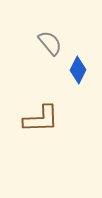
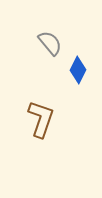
brown L-shape: rotated 69 degrees counterclockwise
